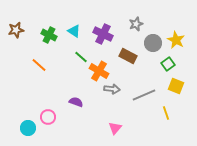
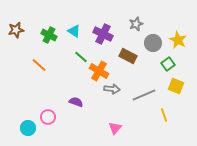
yellow star: moved 2 px right
yellow line: moved 2 px left, 2 px down
